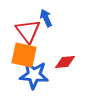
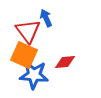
orange square: rotated 12 degrees clockwise
